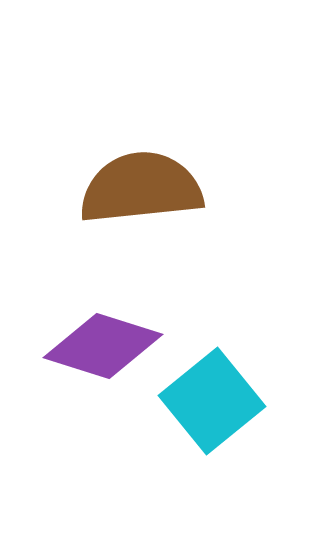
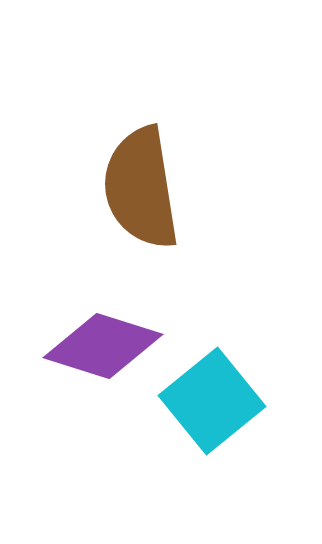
brown semicircle: rotated 93 degrees counterclockwise
